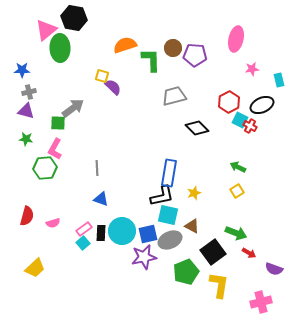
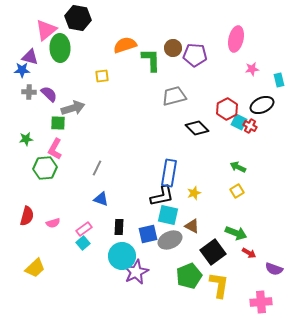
black hexagon at (74, 18): moved 4 px right
yellow square at (102, 76): rotated 24 degrees counterclockwise
purple semicircle at (113, 87): moved 64 px left, 7 px down
gray cross at (29, 92): rotated 16 degrees clockwise
red hexagon at (229, 102): moved 2 px left, 7 px down
gray arrow at (73, 108): rotated 20 degrees clockwise
purple triangle at (26, 111): moved 4 px right, 54 px up
cyan square at (240, 120): moved 1 px left, 2 px down
green star at (26, 139): rotated 16 degrees counterclockwise
gray line at (97, 168): rotated 28 degrees clockwise
cyan circle at (122, 231): moved 25 px down
black rectangle at (101, 233): moved 18 px right, 6 px up
purple star at (144, 257): moved 8 px left, 15 px down; rotated 15 degrees counterclockwise
green pentagon at (186, 272): moved 3 px right, 4 px down
pink cross at (261, 302): rotated 10 degrees clockwise
